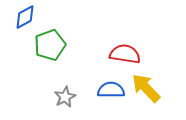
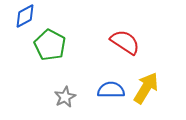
blue diamond: moved 1 px up
green pentagon: rotated 24 degrees counterclockwise
red semicircle: moved 12 px up; rotated 24 degrees clockwise
yellow arrow: rotated 76 degrees clockwise
